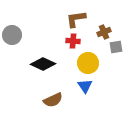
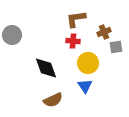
black diamond: moved 3 px right, 4 px down; rotated 45 degrees clockwise
